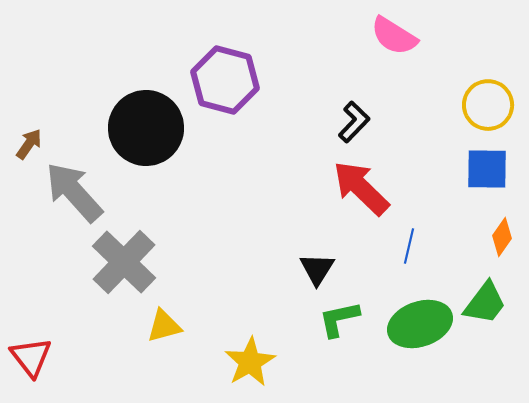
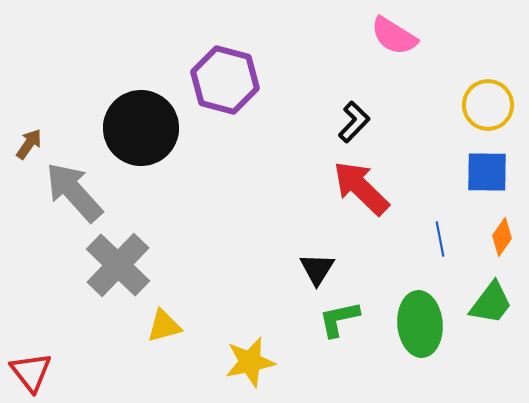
black circle: moved 5 px left
blue square: moved 3 px down
blue line: moved 31 px right, 7 px up; rotated 24 degrees counterclockwise
gray cross: moved 6 px left, 3 px down
green trapezoid: moved 6 px right
green ellipse: rotated 76 degrees counterclockwise
red triangle: moved 15 px down
yellow star: rotated 18 degrees clockwise
